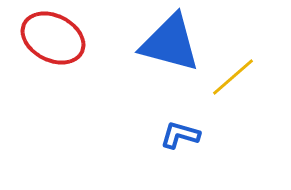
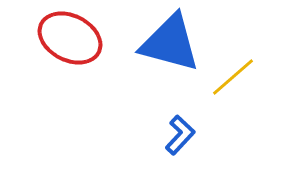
red ellipse: moved 17 px right
blue L-shape: rotated 117 degrees clockwise
